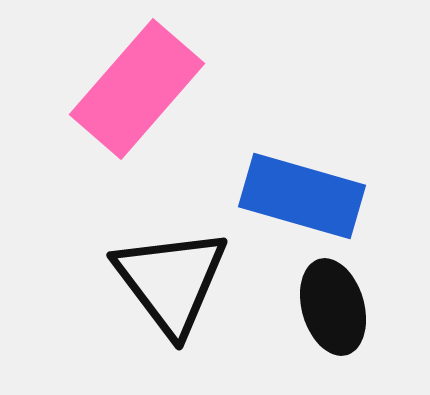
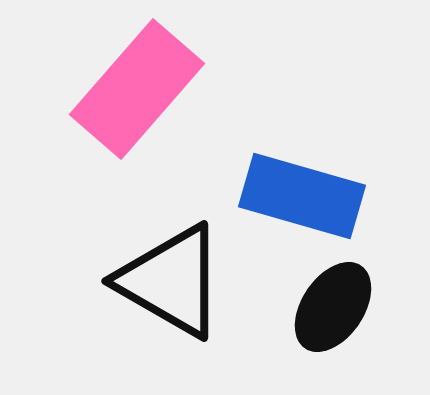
black triangle: rotated 23 degrees counterclockwise
black ellipse: rotated 50 degrees clockwise
